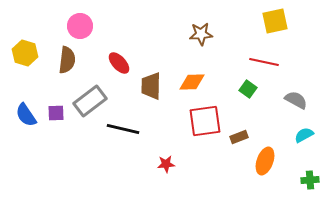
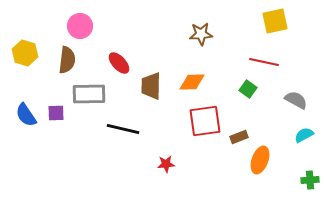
gray rectangle: moved 1 px left, 7 px up; rotated 36 degrees clockwise
orange ellipse: moved 5 px left, 1 px up
